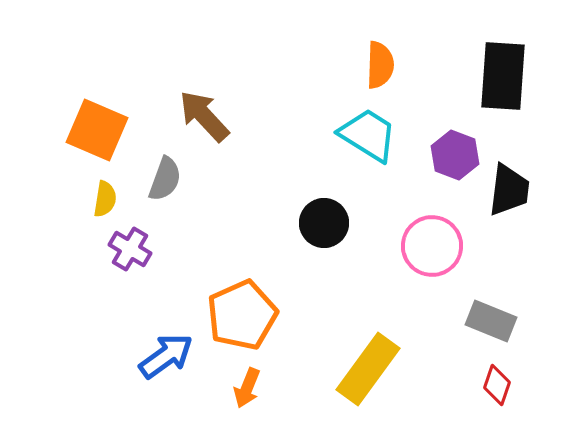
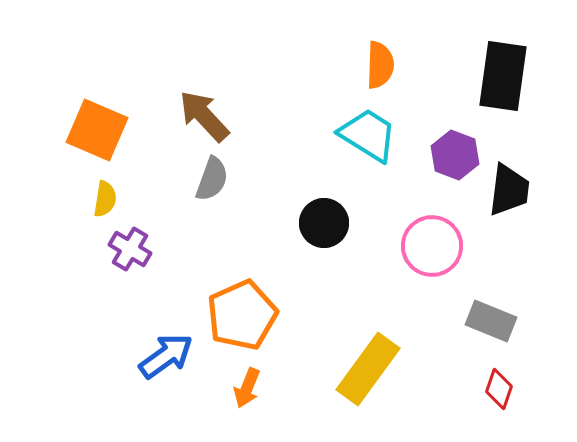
black rectangle: rotated 4 degrees clockwise
gray semicircle: moved 47 px right
red diamond: moved 2 px right, 4 px down
